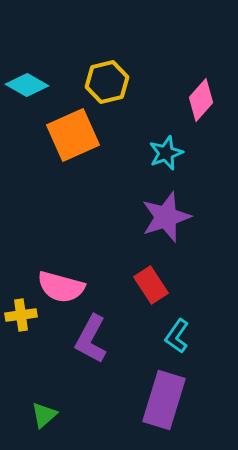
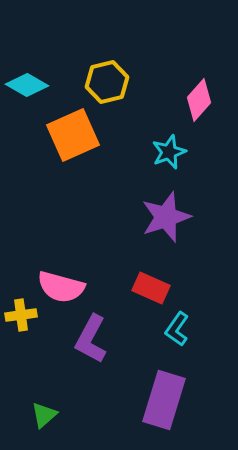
pink diamond: moved 2 px left
cyan star: moved 3 px right, 1 px up
red rectangle: moved 3 px down; rotated 33 degrees counterclockwise
cyan L-shape: moved 7 px up
